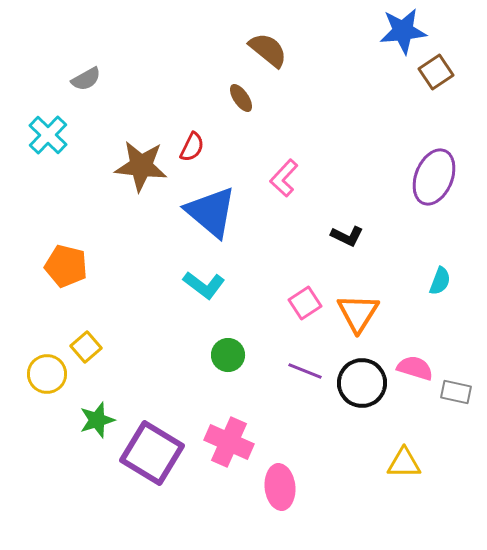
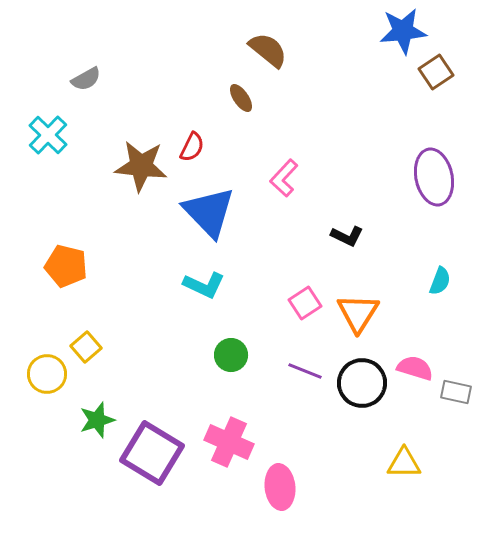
purple ellipse: rotated 34 degrees counterclockwise
blue triangle: moved 2 px left; rotated 6 degrees clockwise
cyan L-shape: rotated 12 degrees counterclockwise
green circle: moved 3 px right
